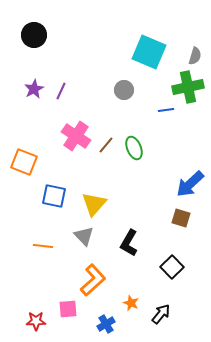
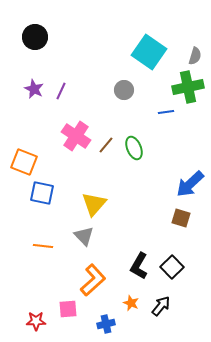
black circle: moved 1 px right, 2 px down
cyan square: rotated 12 degrees clockwise
purple star: rotated 18 degrees counterclockwise
blue line: moved 2 px down
blue square: moved 12 px left, 3 px up
black L-shape: moved 10 px right, 23 px down
black arrow: moved 8 px up
blue cross: rotated 18 degrees clockwise
